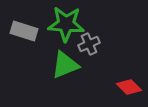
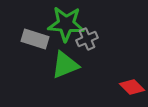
gray rectangle: moved 11 px right, 8 px down
gray cross: moved 2 px left, 5 px up
red diamond: moved 3 px right
